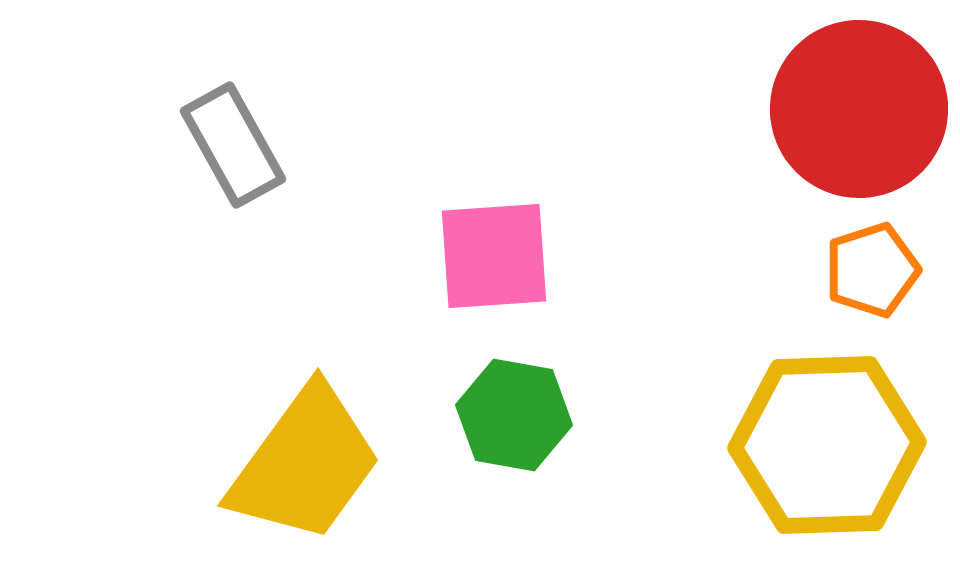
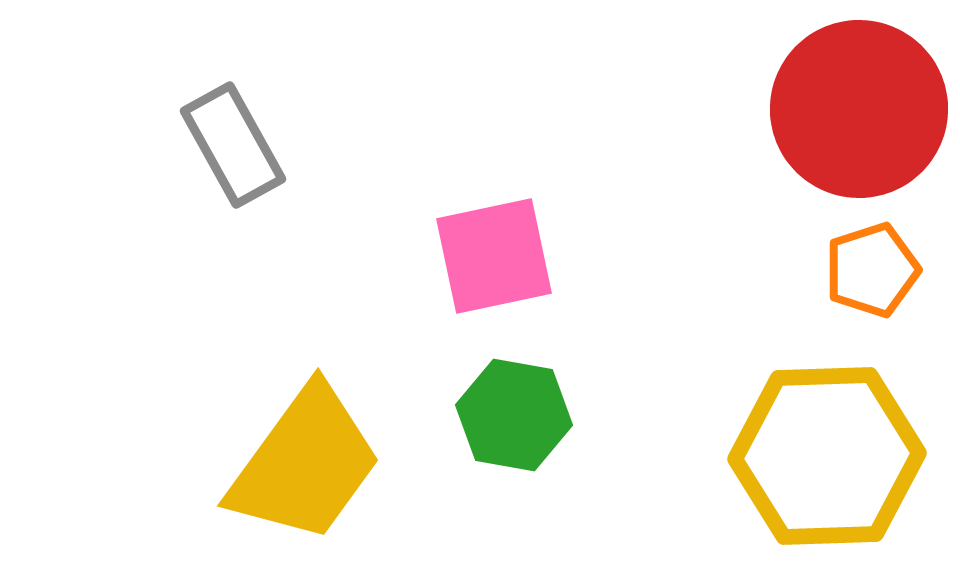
pink square: rotated 8 degrees counterclockwise
yellow hexagon: moved 11 px down
